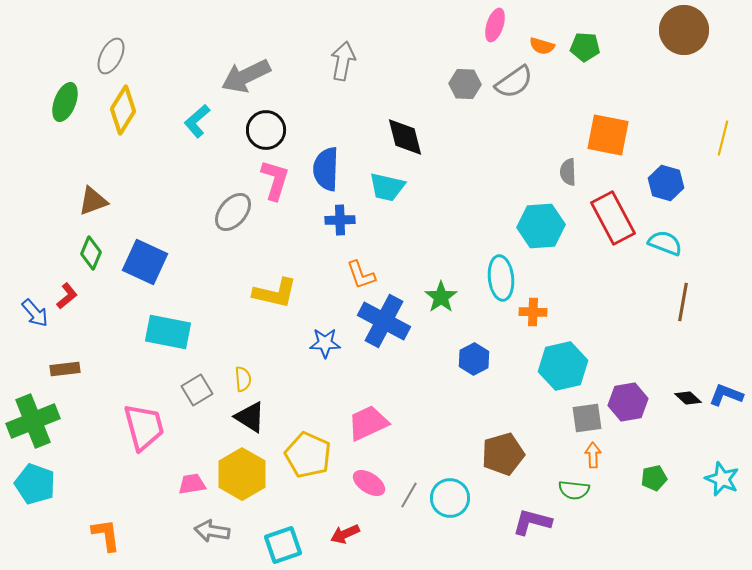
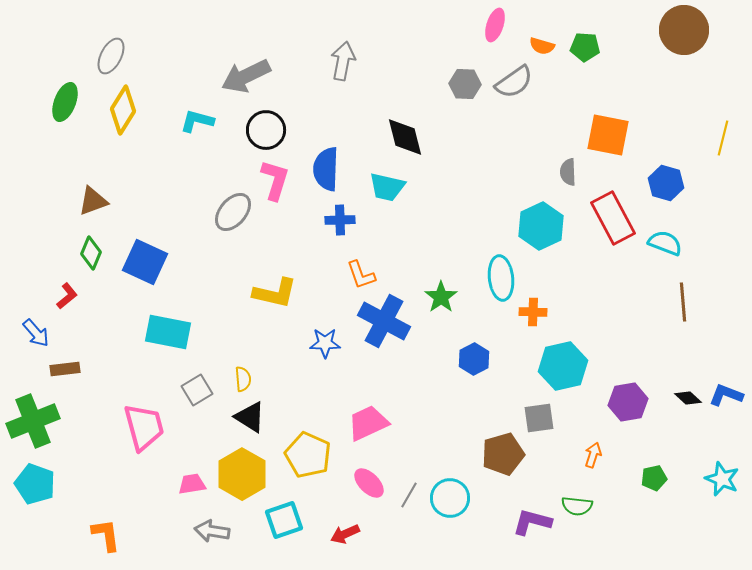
cyan L-shape at (197, 121): rotated 56 degrees clockwise
cyan hexagon at (541, 226): rotated 21 degrees counterclockwise
brown line at (683, 302): rotated 15 degrees counterclockwise
blue arrow at (35, 313): moved 1 px right, 20 px down
gray square at (587, 418): moved 48 px left
orange arrow at (593, 455): rotated 20 degrees clockwise
pink ellipse at (369, 483): rotated 12 degrees clockwise
green semicircle at (574, 490): moved 3 px right, 16 px down
cyan square at (283, 545): moved 1 px right, 25 px up
